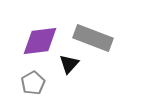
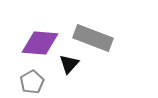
purple diamond: moved 2 px down; rotated 12 degrees clockwise
gray pentagon: moved 1 px left, 1 px up
